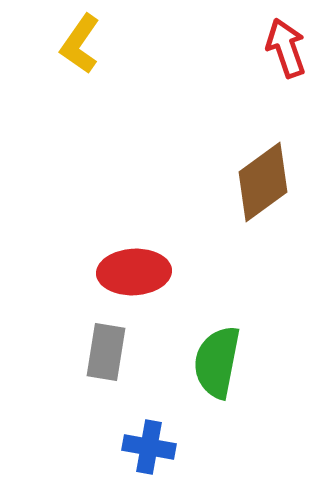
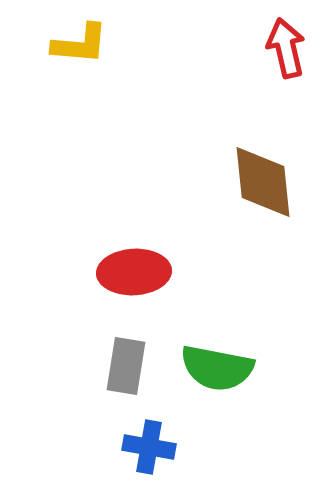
yellow L-shape: rotated 120 degrees counterclockwise
red arrow: rotated 6 degrees clockwise
brown diamond: rotated 60 degrees counterclockwise
gray rectangle: moved 20 px right, 14 px down
green semicircle: moved 6 px down; rotated 90 degrees counterclockwise
